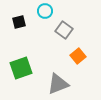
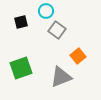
cyan circle: moved 1 px right
black square: moved 2 px right
gray square: moved 7 px left
gray triangle: moved 3 px right, 7 px up
